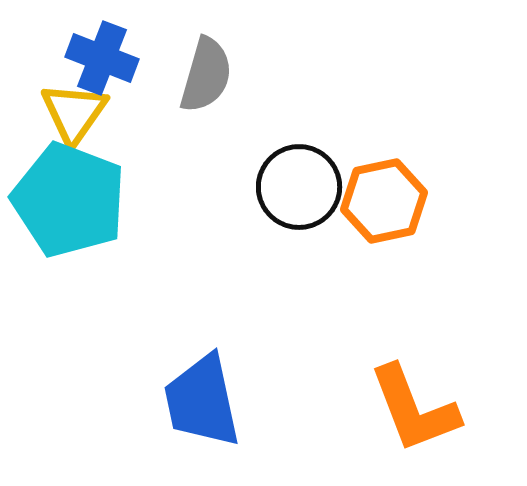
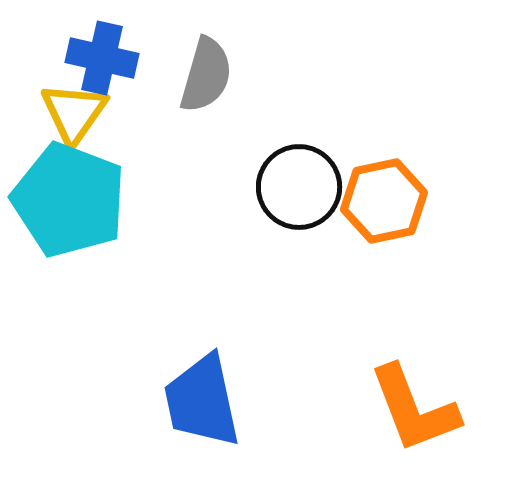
blue cross: rotated 8 degrees counterclockwise
